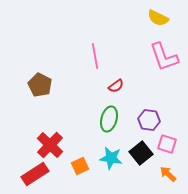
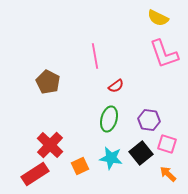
pink L-shape: moved 3 px up
brown pentagon: moved 8 px right, 3 px up
